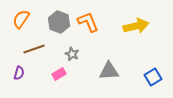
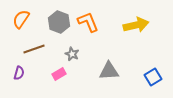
yellow arrow: moved 1 px up
